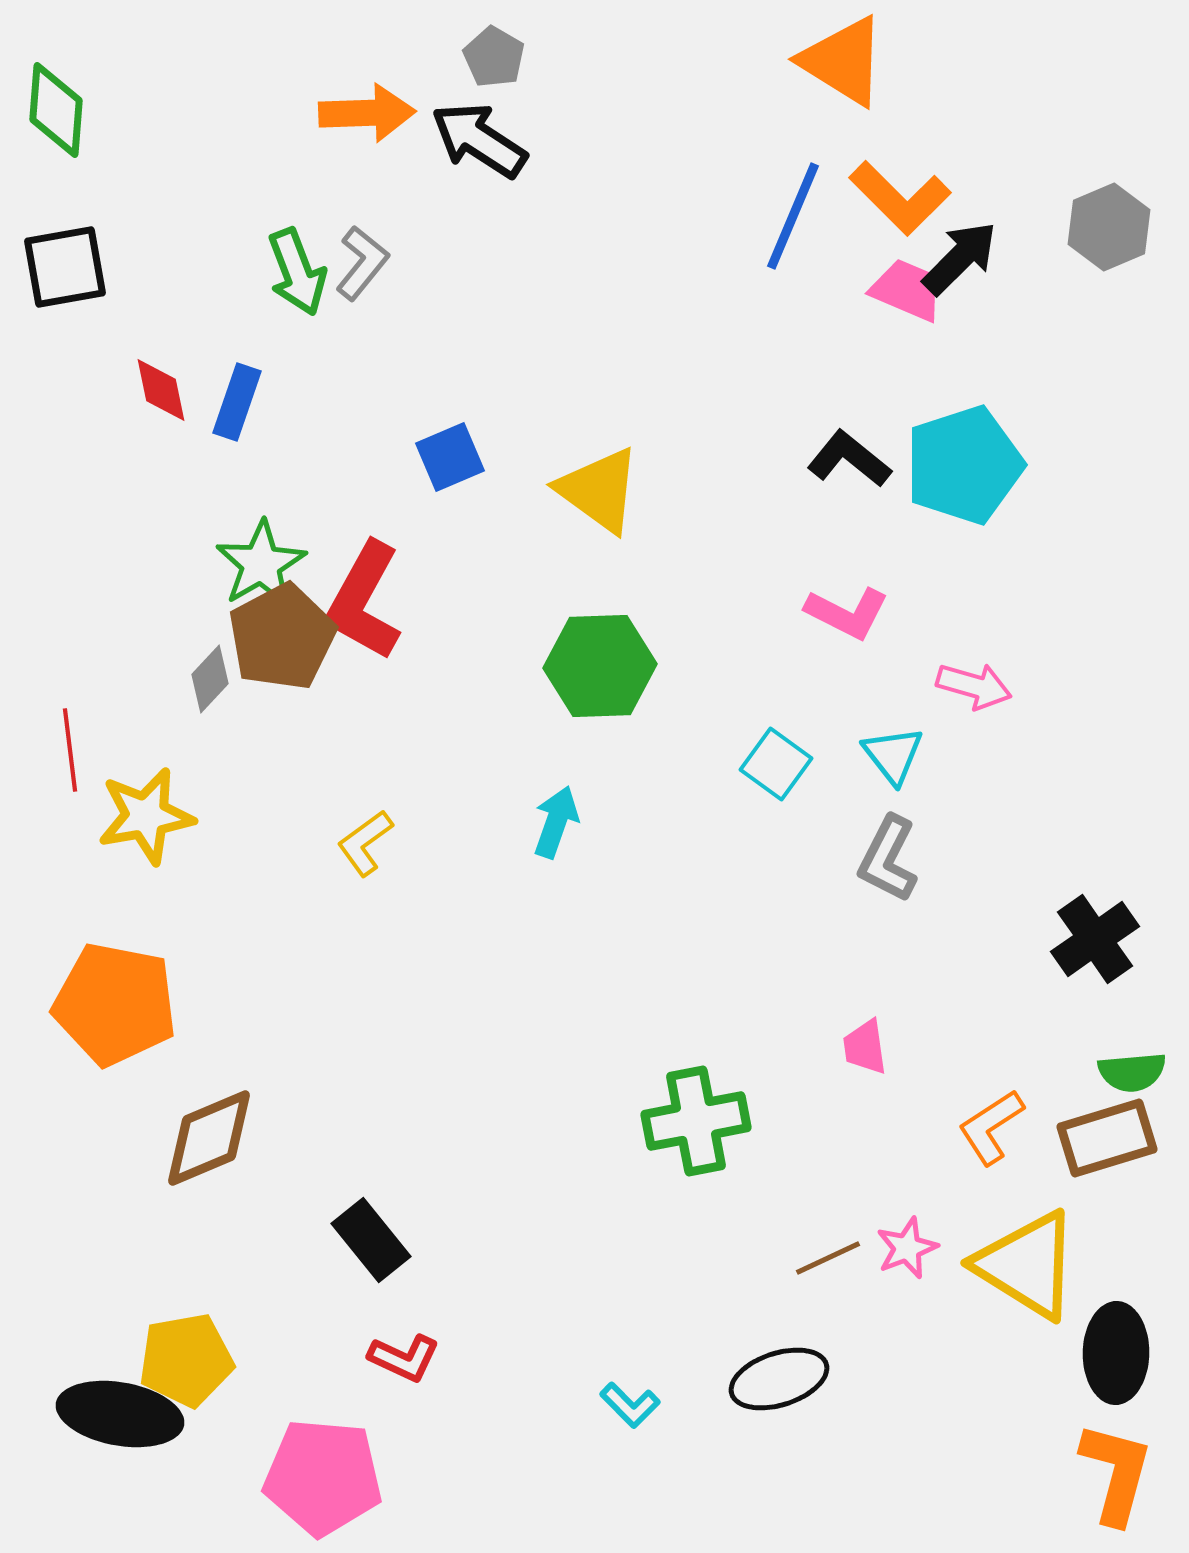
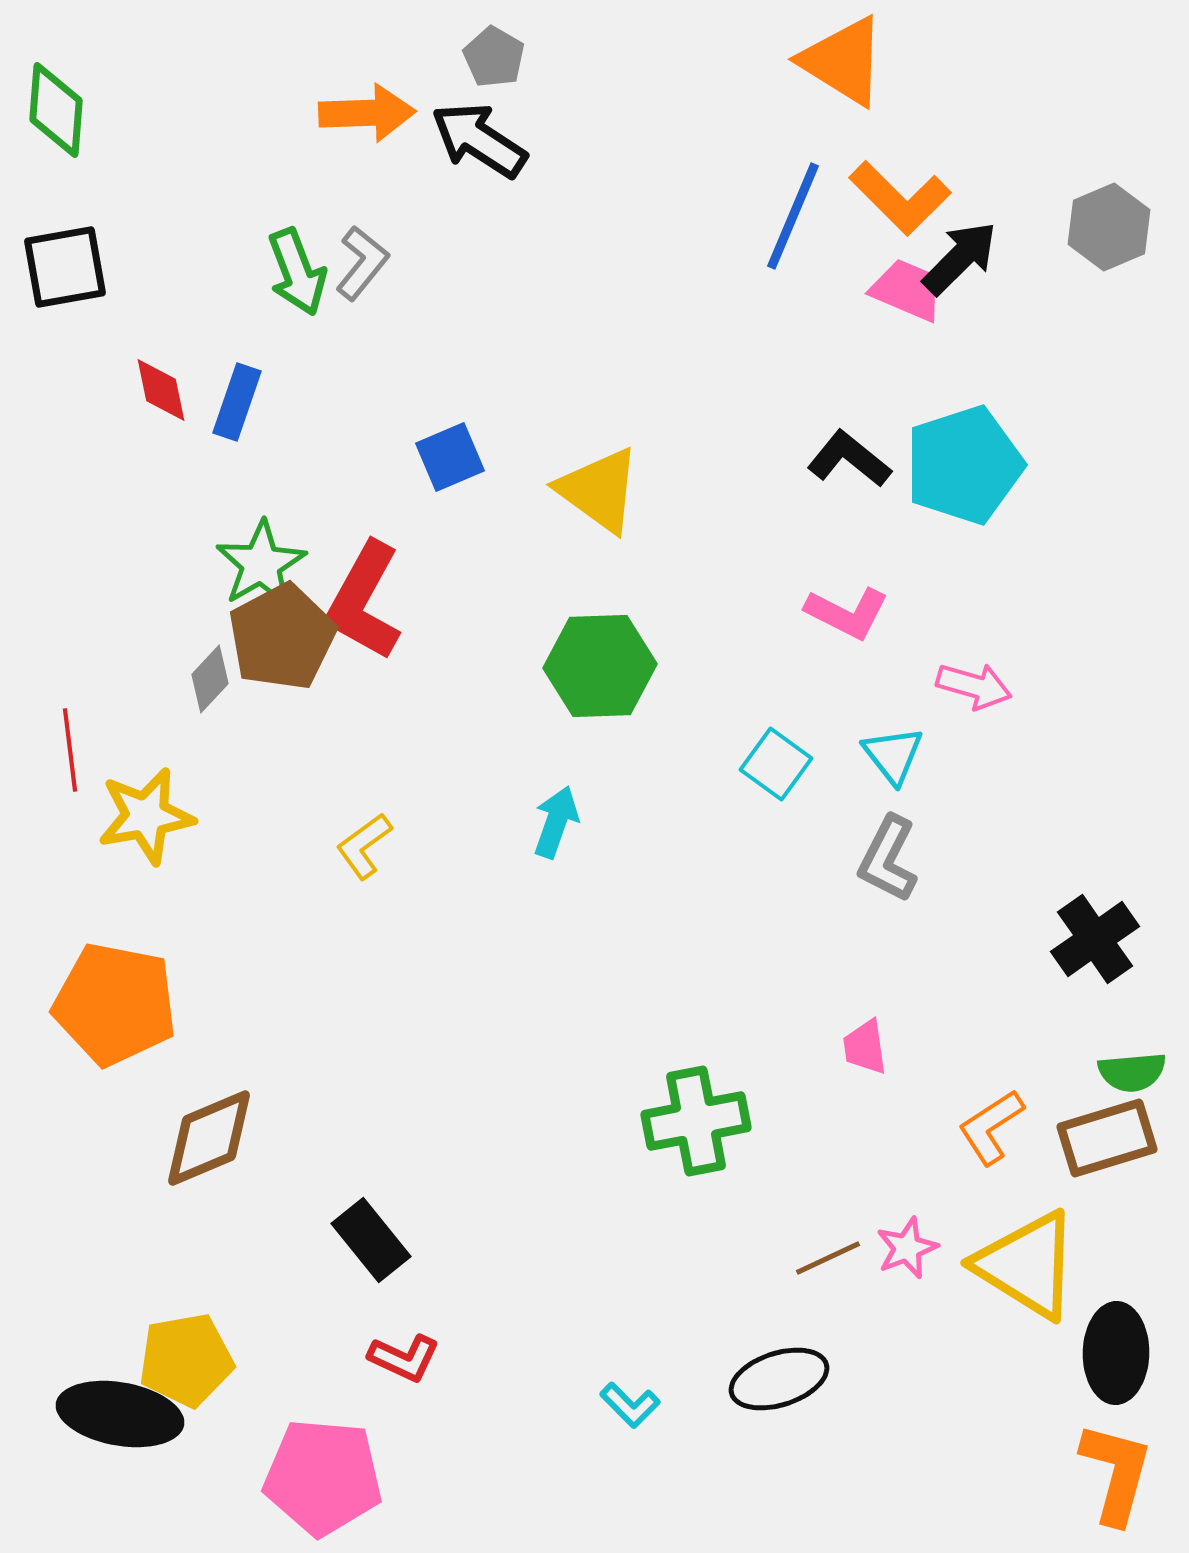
yellow L-shape at (365, 843): moved 1 px left, 3 px down
